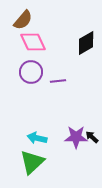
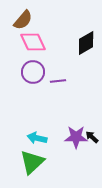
purple circle: moved 2 px right
